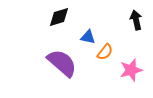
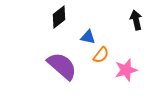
black diamond: rotated 20 degrees counterclockwise
orange semicircle: moved 4 px left, 3 px down
purple semicircle: moved 3 px down
pink star: moved 5 px left
